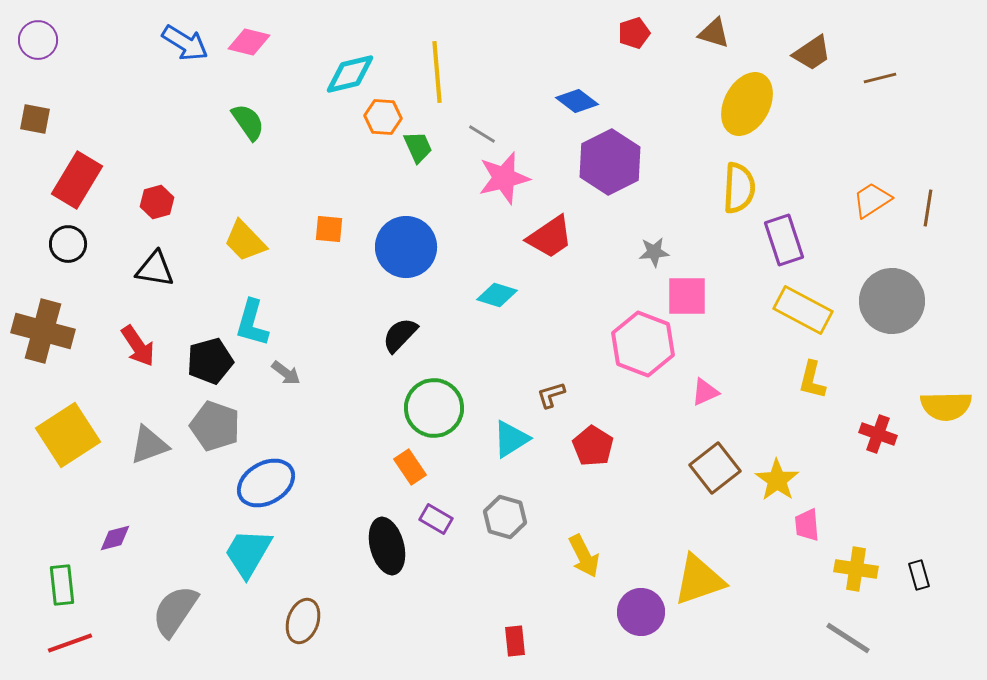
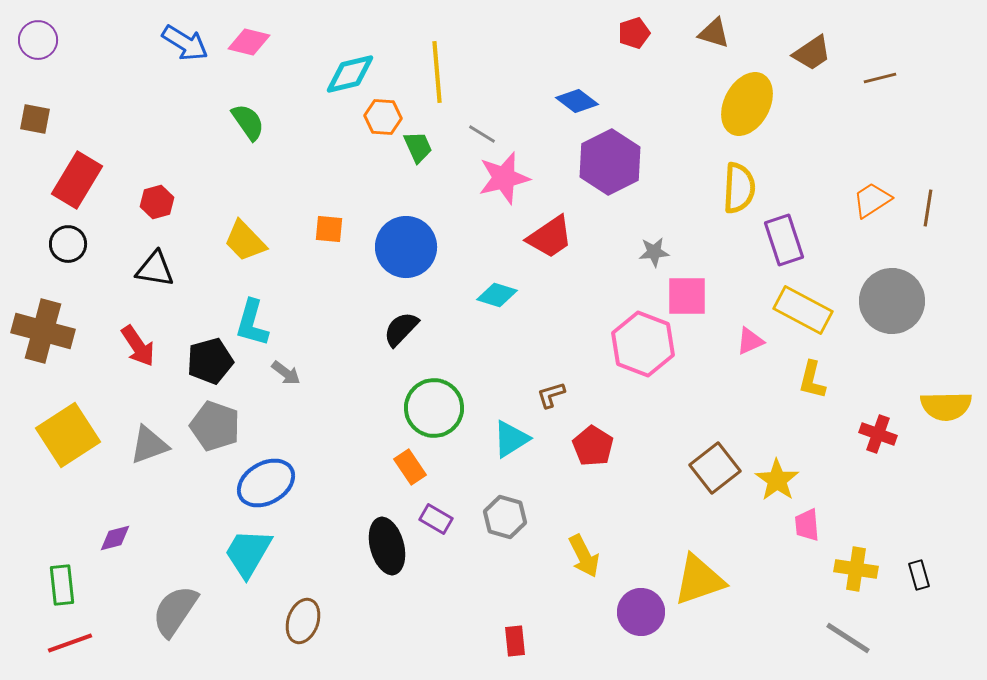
black semicircle at (400, 335): moved 1 px right, 6 px up
pink triangle at (705, 392): moved 45 px right, 51 px up
